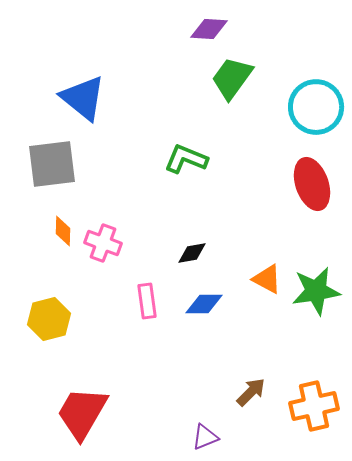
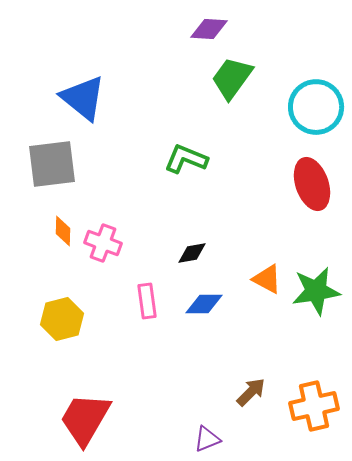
yellow hexagon: moved 13 px right
red trapezoid: moved 3 px right, 6 px down
purple triangle: moved 2 px right, 2 px down
